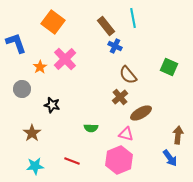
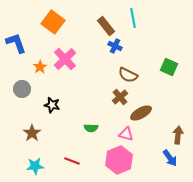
brown semicircle: rotated 24 degrees counterclockwise
